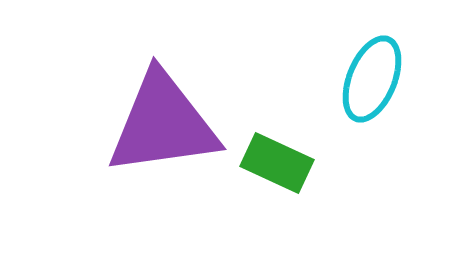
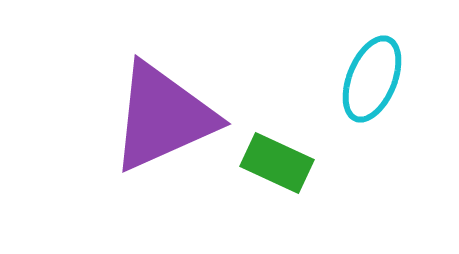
purple triangle: moved 7 px up; rotated 16 degrees counterclockwise
